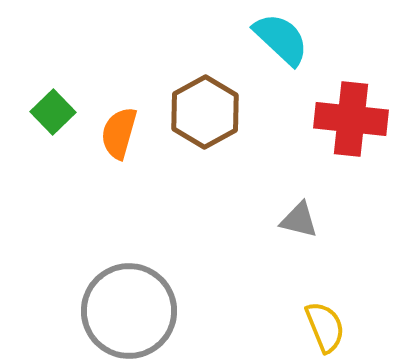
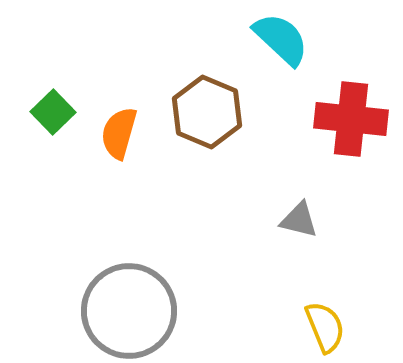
brown hexagon: moved 2 px right; rotated 8 degrees counterclockwise
